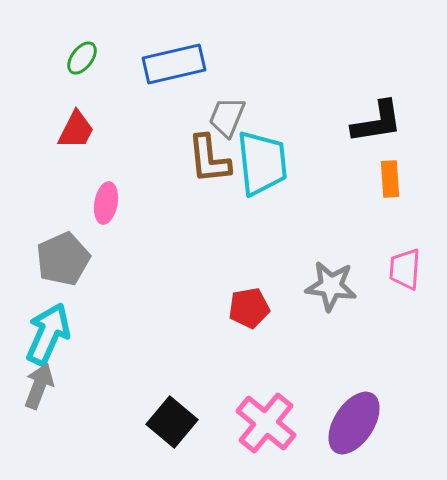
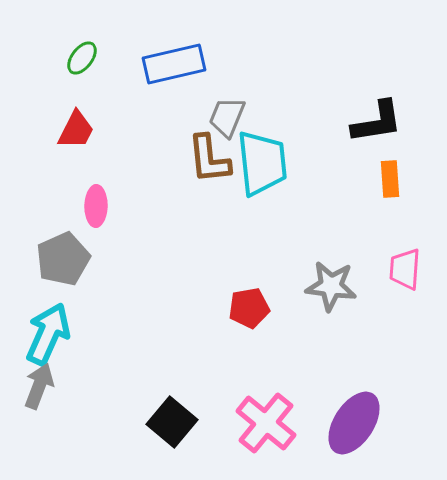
pink ellipse: moved 10 px left, 3 px down; rotated 9 degrees counterclockwise
